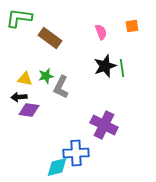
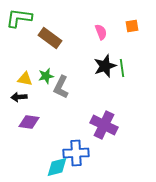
purple diamond: moved 12 px down
